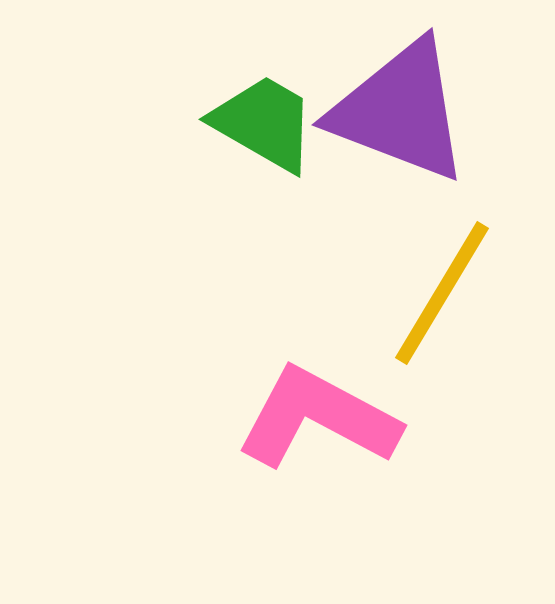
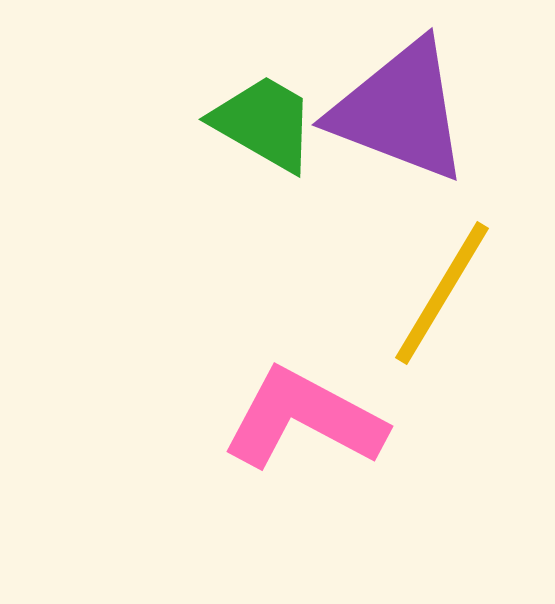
pink L-shape: moved 14 px left, 1 px down
